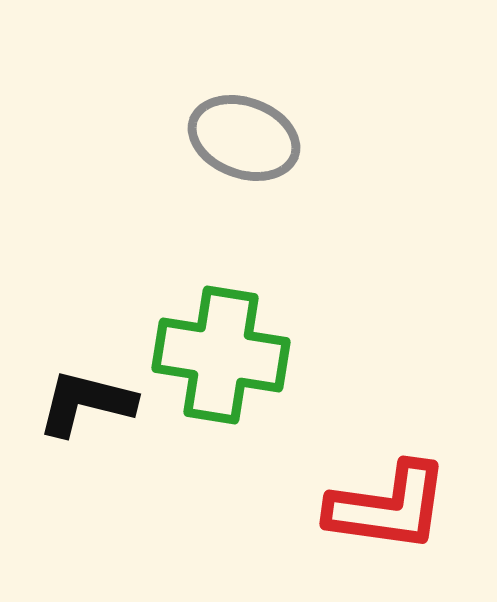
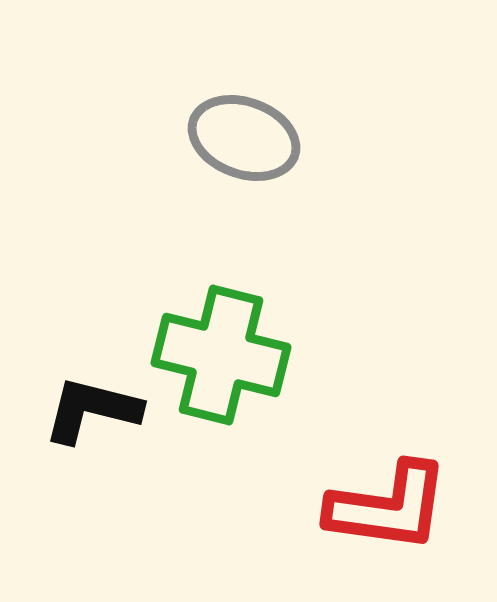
green cross: rotated 5 degrees clockwise
black L-shape: moved 6 px right, 7 px down
